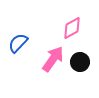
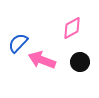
pink arrow: moved 11 px left, 1 px down; rotated 104 degrees counterclockwise
